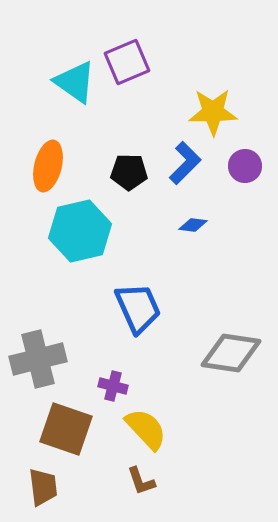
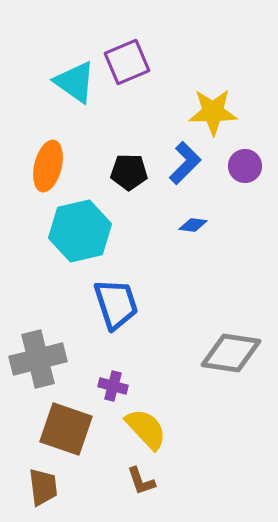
blue trapezoid: moved 22 px left, 4 px up; rotated 6 degrees clockwise
